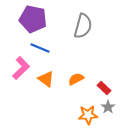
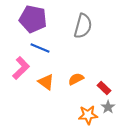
orange triangle: moved 3 px down
